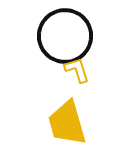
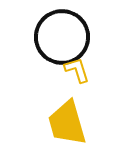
black circle: moved 3 px left, 1 px down
